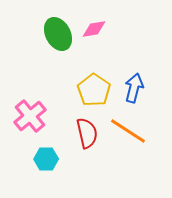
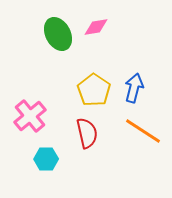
pink diamond: moved 2 px right, 2 px up
orange line: moved 15 px right
